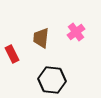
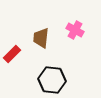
pink cross: moved 1 px left, 2 px up; rotated 24 degrees counterclockwise
red rectangle: rotated 72 degrees clockwise
